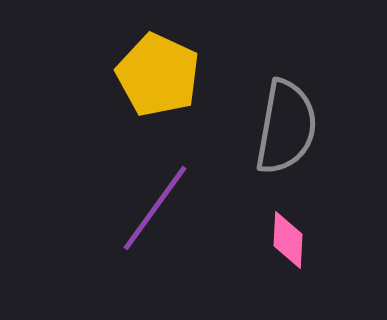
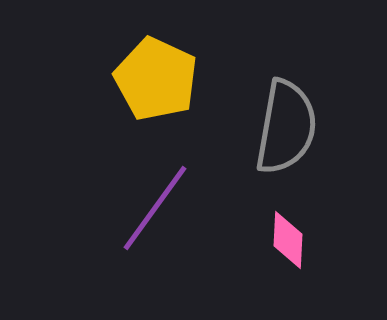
yellow pentagon: moved 2 px left, 4 px down
